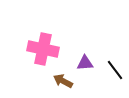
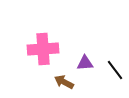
pink cross: rotated 16 degrees counterclockwise
brown arrow: moved 1 px right, 1 px down
